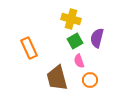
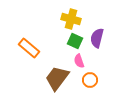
green square: rotated 35 degrees counterclockwise
orange rectangle: rotated 25 degrees counterclockwise
brown trapezoid: rotated 52 degrees clockwise
